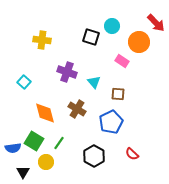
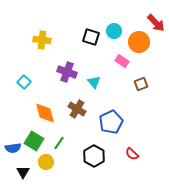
cyan circle: moved 2 px right, 5 px down
brown square: moved 23 px right, 10 px up; rotated 24 degrees counterclockwise
